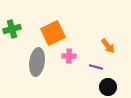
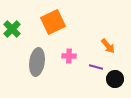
green cross: rotated 30 degrees counterclockwise
orange square: moved 11 px up
black circle: moved 7 px right, 8 px up
